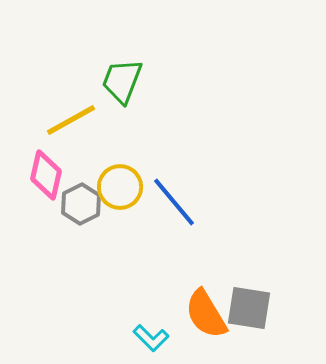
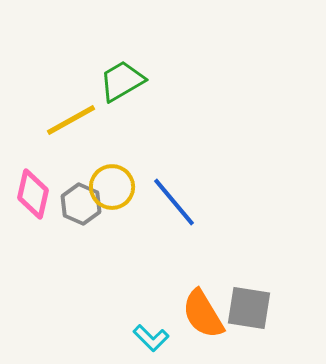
green trapezoid: rotated 39 degrees clockwise
pink diamond: moved 13 px left, 19 px down
yellow circle: moved 8 px left
gray hexagon: rotated 9 degrees counterclockwise
orange semicircle: moved 3 px left
